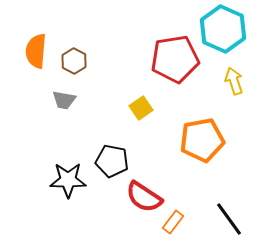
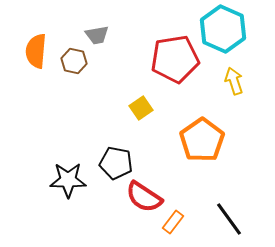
brown hexagon: rotated 15 degrees counterclockwise
gray trapezoid: moved 33 px right, 65 px up; rotated 20 degrees counterclockwise
orange pentagon: rotated 24 degrees counterclockwise
black pentagon: moved 4 px right, 2 px down
